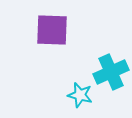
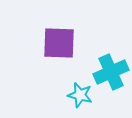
purple square: moved 7 px right, 13 px down
